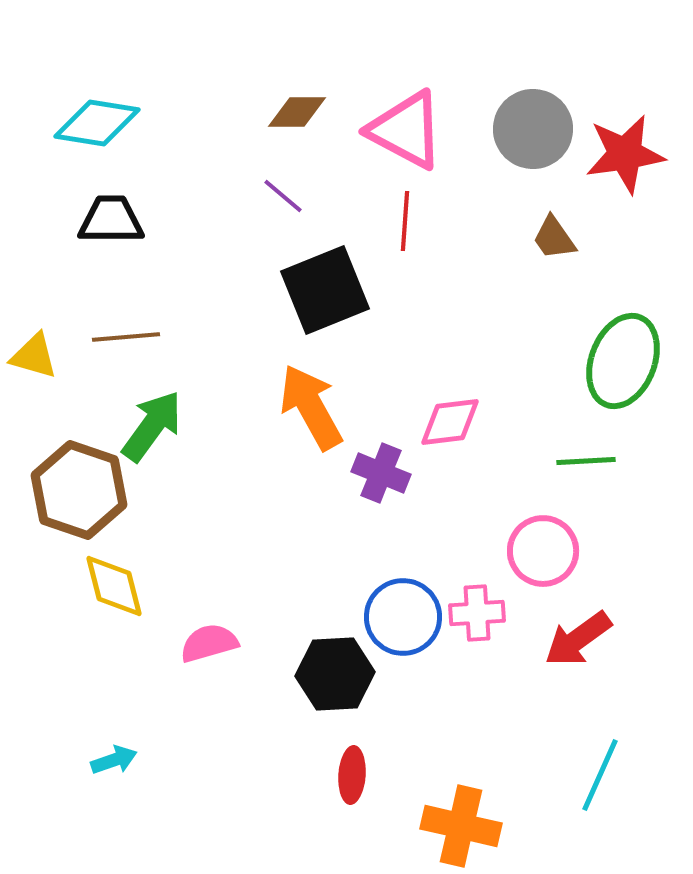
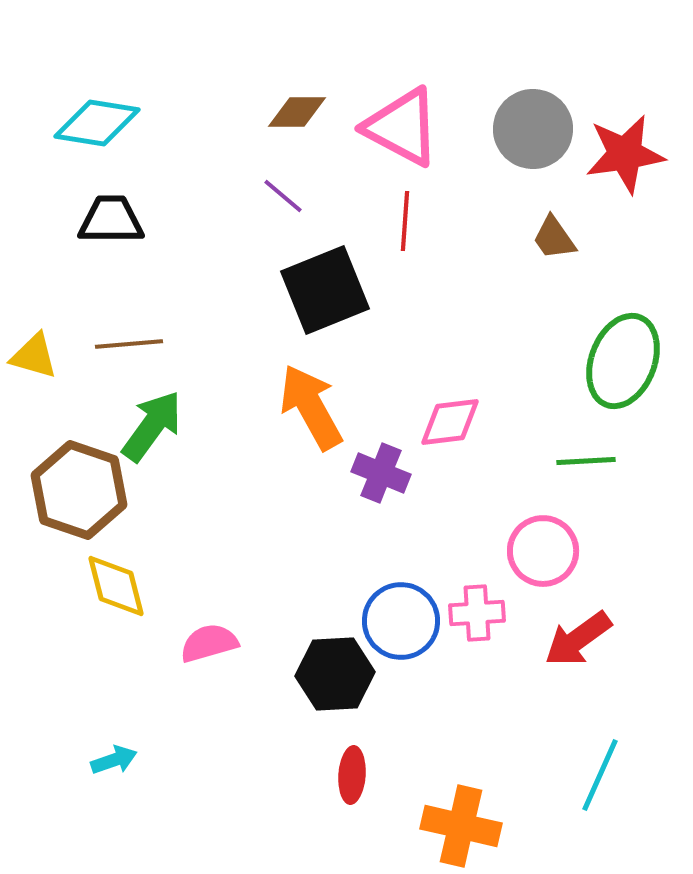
pink triangle: moved 4 px left, 3 px up
brown line: moved 3 px right, 7 px down
yellow diamond: moved 2 px right
blue circle: moved 2 px left, 4 px down
